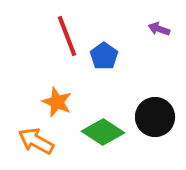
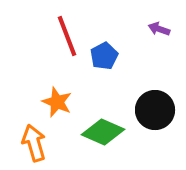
blue pentagon: rotated 8 degrees clockwise
black circle: moved 7 px up
green diamond: rotated 9 degrees counterclockwise
orange arrow: moved 2 px left, 2 px down; rotated 45 degrees clockwise
